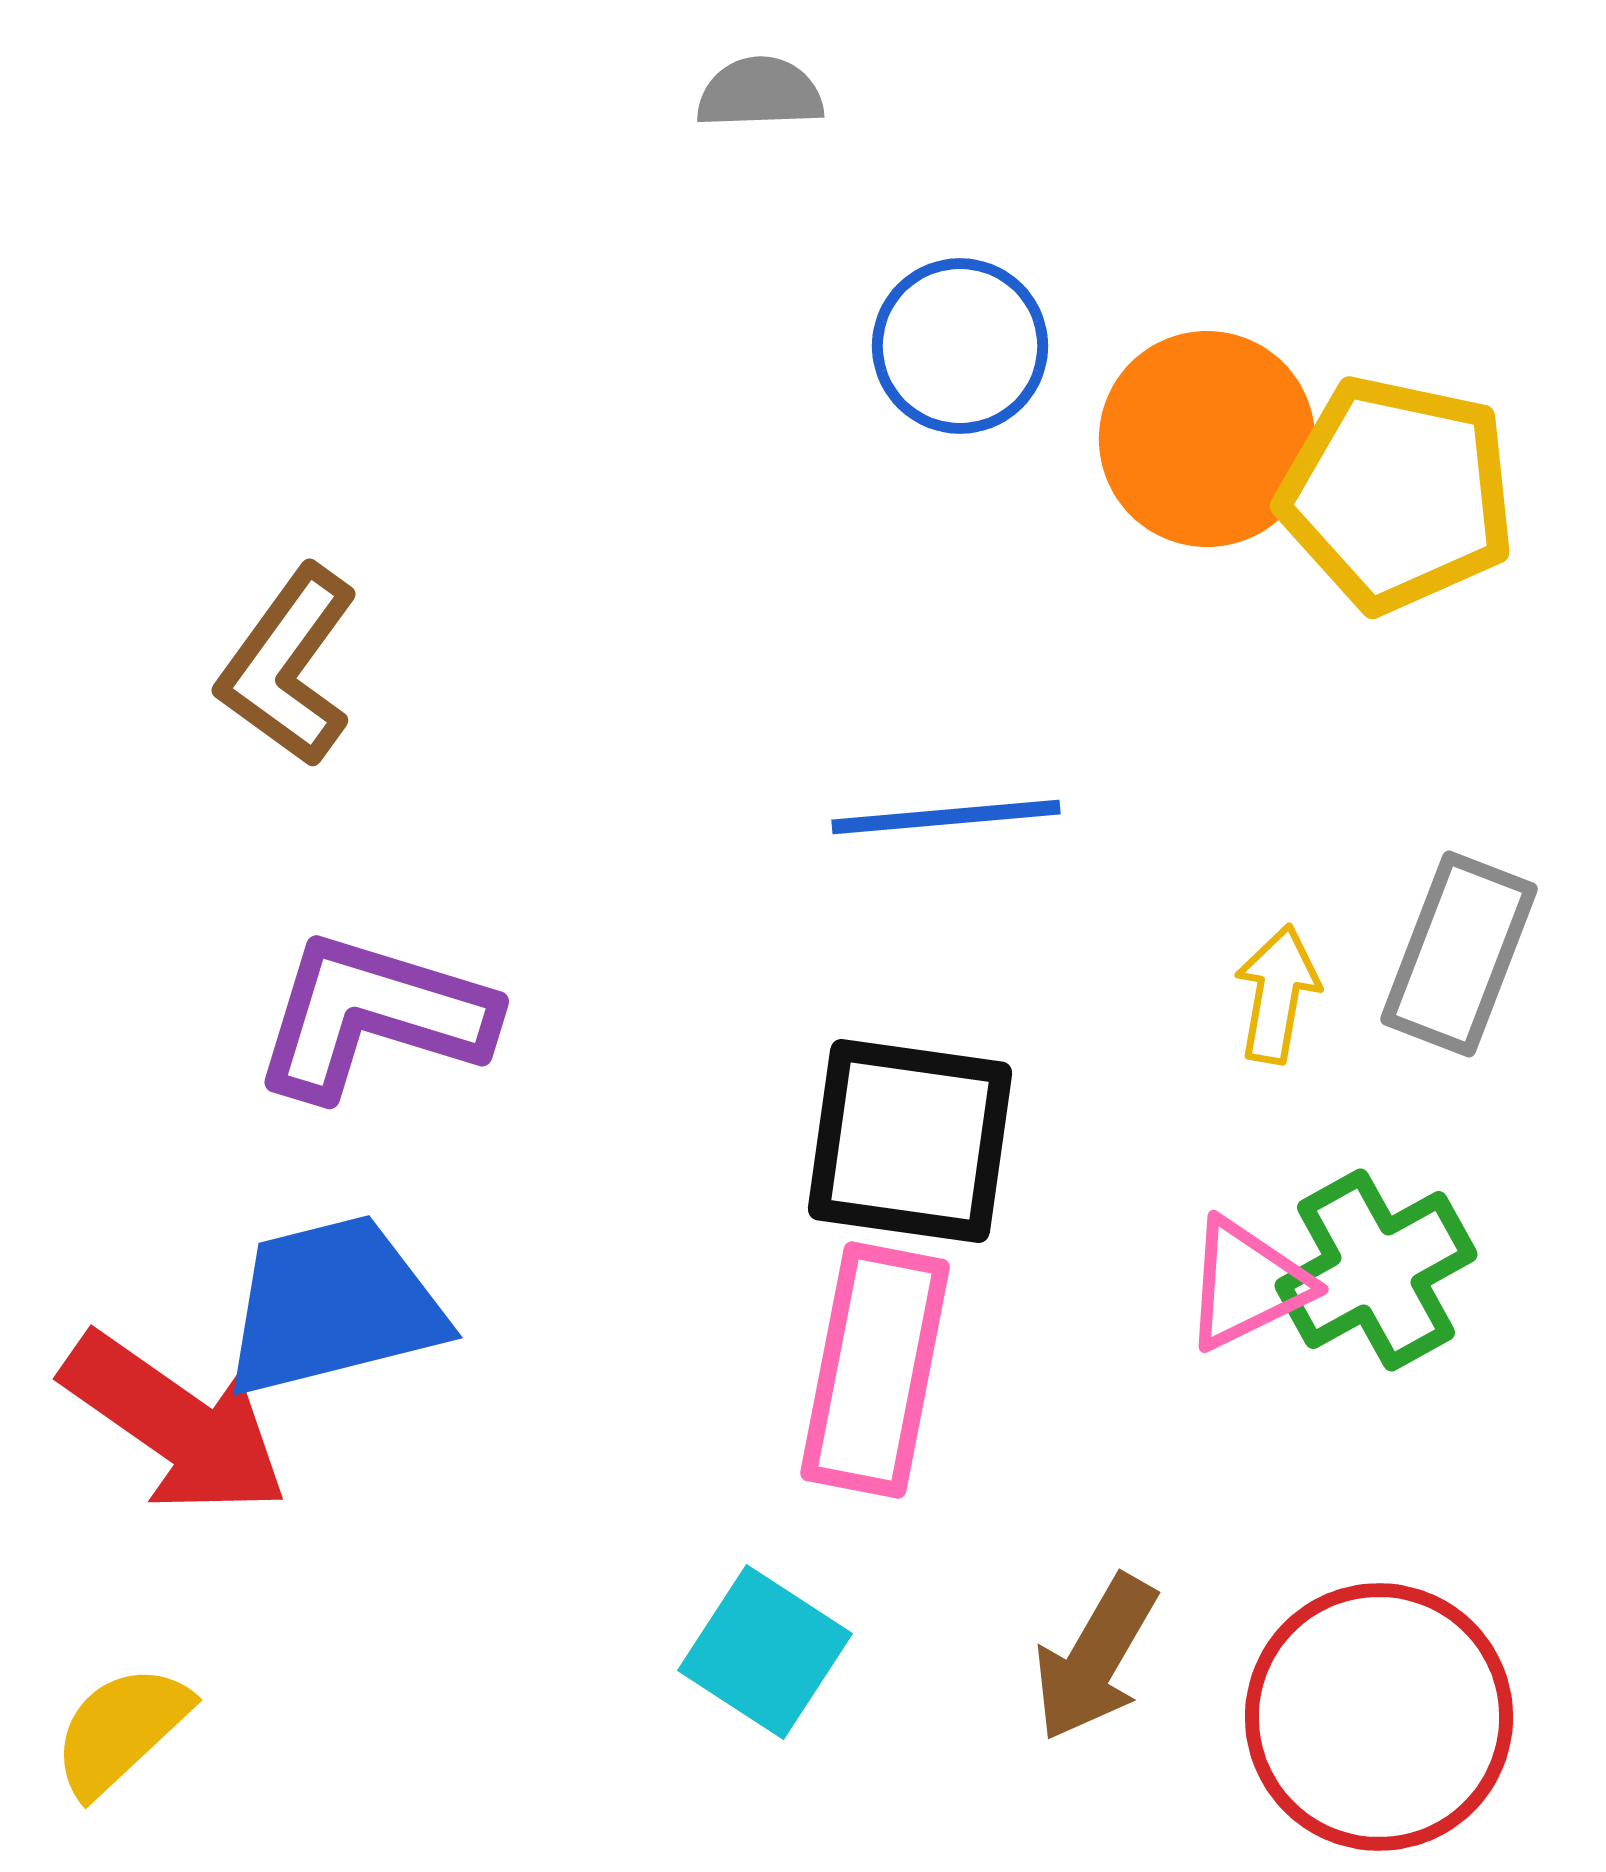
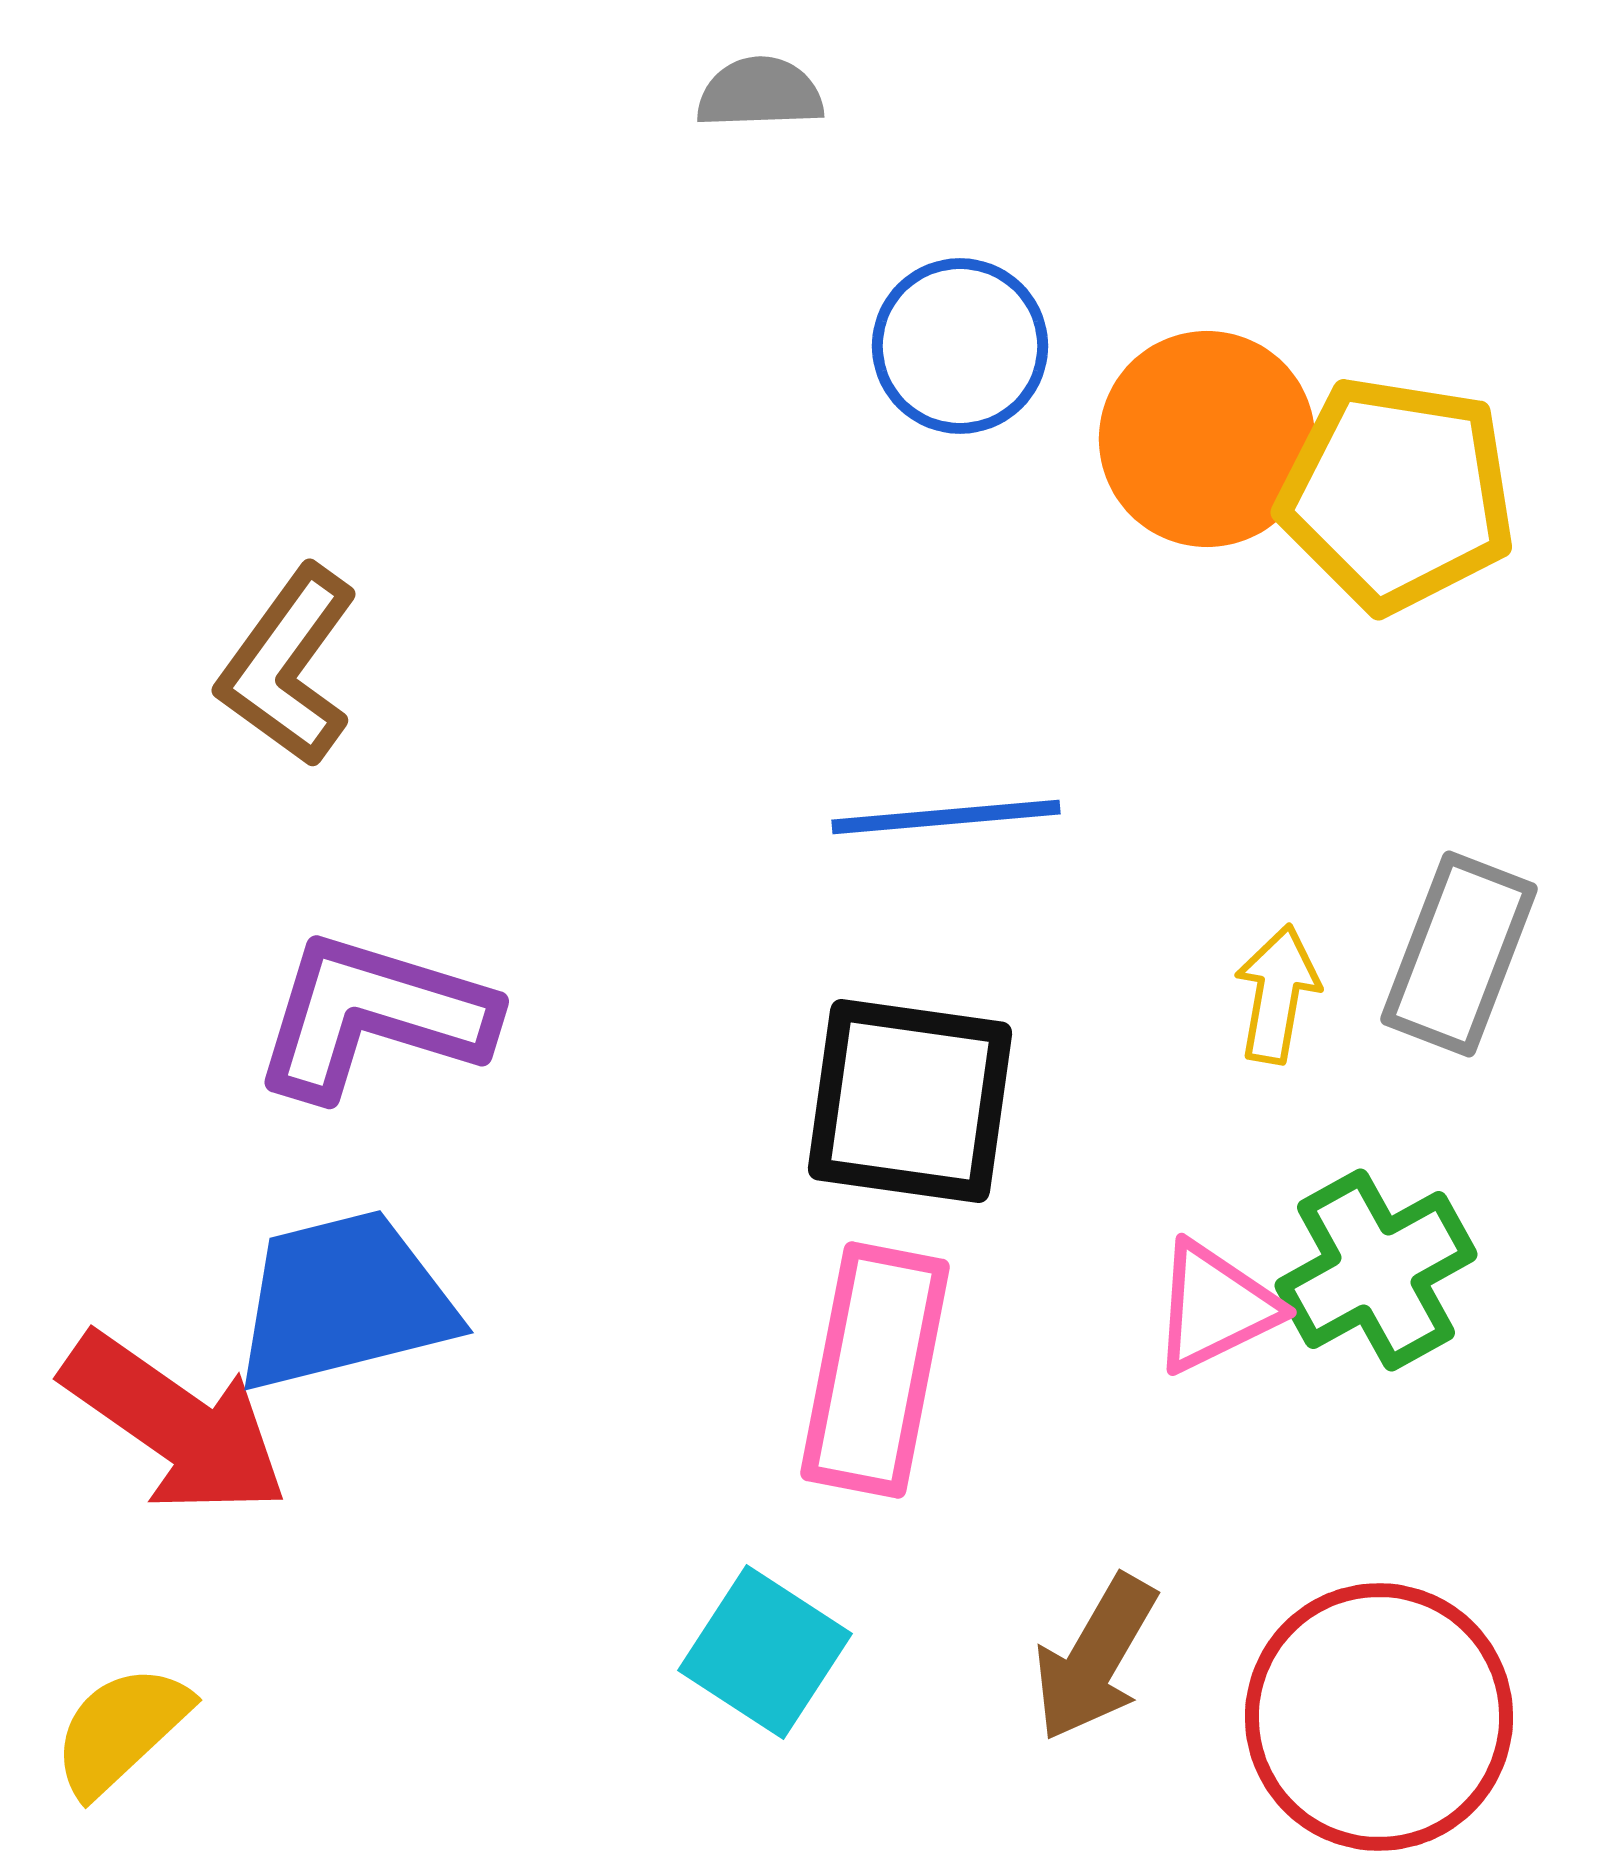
yellow pentagon: rotated 3 degrees counterclockwise
black square: moved 40 px up
pink triangle: moved 32 px left, 23 px down
blue trapezoid: moved 11 px right, 5 px up
